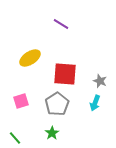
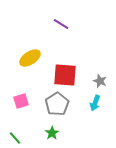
red square: moved 1 px down
